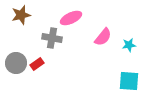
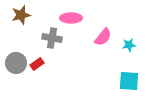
pink ellipse: rotated 25 degrees clockwise
